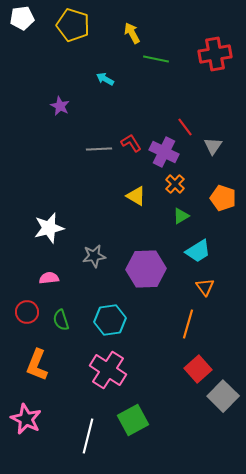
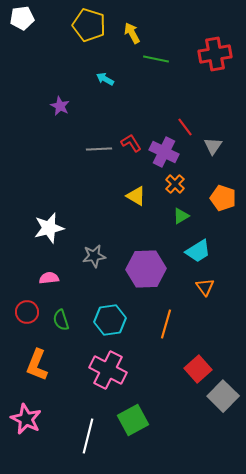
yellow pentagon: moved 16 px right
orange line: moved 22 px left
pink cross: rotated 6 degrees counterclockwise
